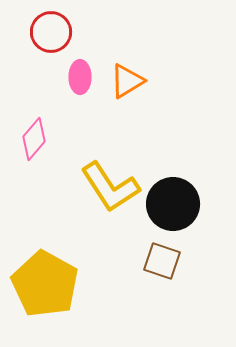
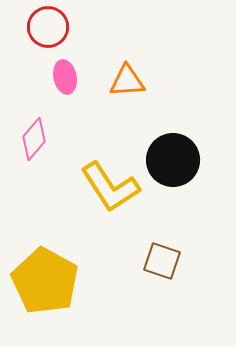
red circle: moved 3 px left, 5 px up
pink ellipse: moved 15 px left; rotated 12 degrees counterclockwise
orange triangle: rotated 27 degrees clockwise
black circle: moved 44 px up
yellow pentagon: moved 3 px up
